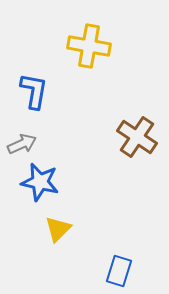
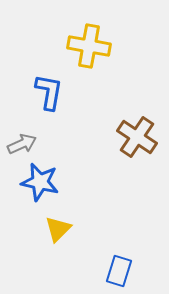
blue L-shape: moved 15 px right, 1 px down
